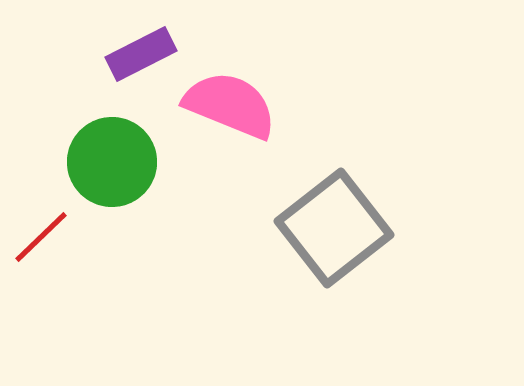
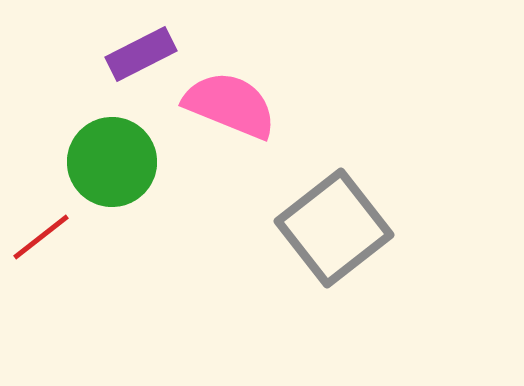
red line: rotated 6 degrees clockwise
